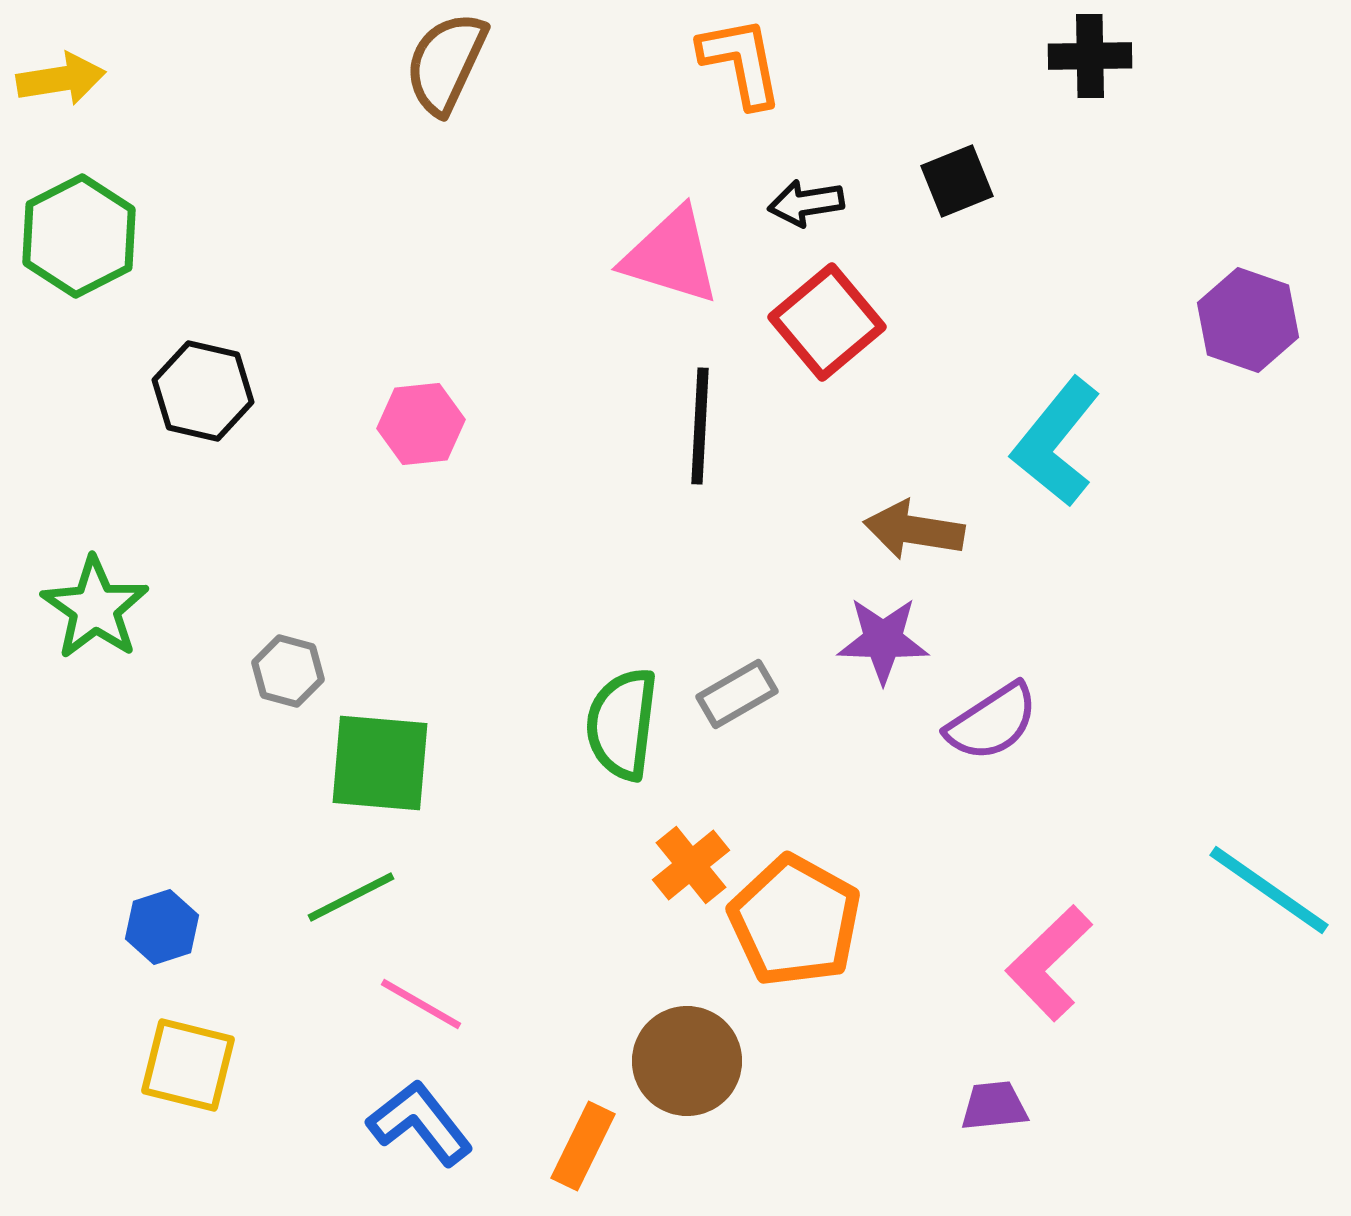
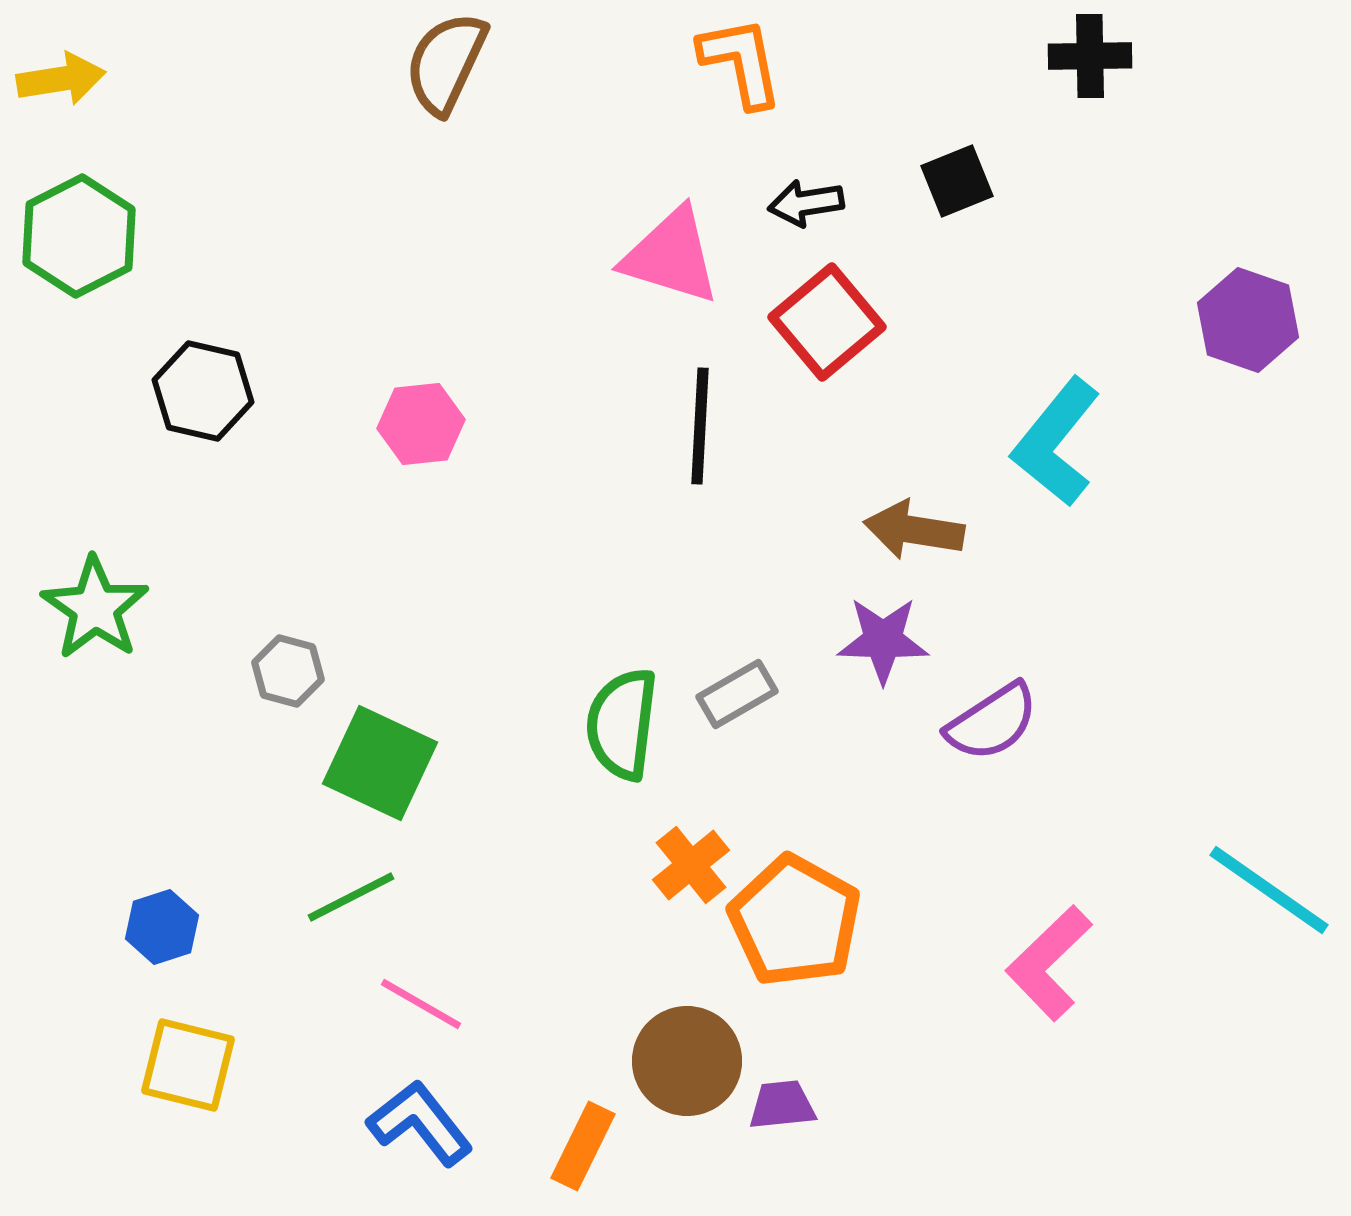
green square: rotated 20 degrees clockwise
purple trapezoid: moved 212 px left, 1 px up
